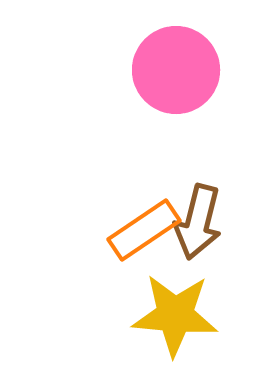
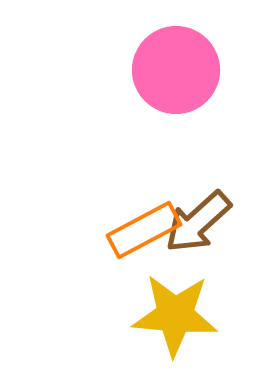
brown arrow: rotated 34 degrees clockwise
orange rectangle: rotated 6 degrees clockwise
